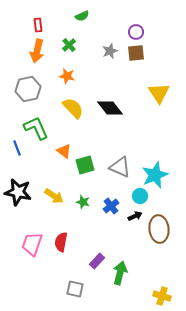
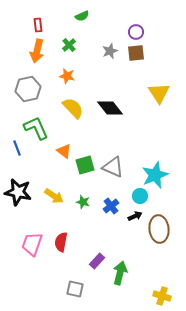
gray triangle: moved 7 px left
